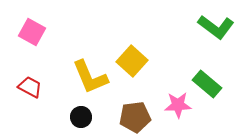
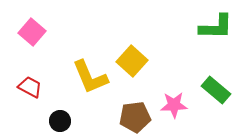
green L-shape: rotated 36 degrees counterclockwise
pink square: rotated 12 degrees clockwise
green rectangle: moved 9 px right, 6 px down
pink star: moved 4 px left
black circle: moved 21 px left, 4 px down
